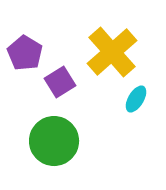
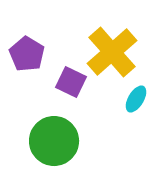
purple pentagon: moved 2 px right, 1 px down
purple square: moved 11 px right; rotated 32 degrees counterclockwise
